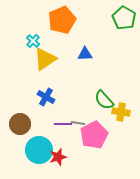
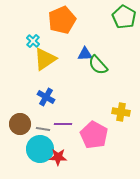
green pentagon: moved 1 px up
green semicircle: moved 6 px left, 35 px up
gray line: moved 35 px left, 6 px down
pink pentagon: rotated 16 degrees counterclockwise
cyan circle: moved 1 px right, 1 px up
red star: rotated 18 degrees clockwise
